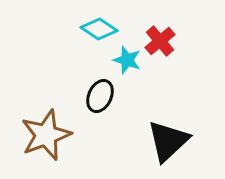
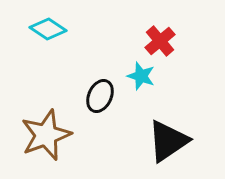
cyan diamond: moved 51 px left
cyan star: moved 14 px right, 16 px down
black triangle: rotated 9 degrees clockwise
